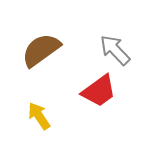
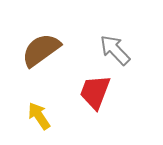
red trapezoid: moved 4 px left, 1 px down; rotated 147 degrees clockwise
